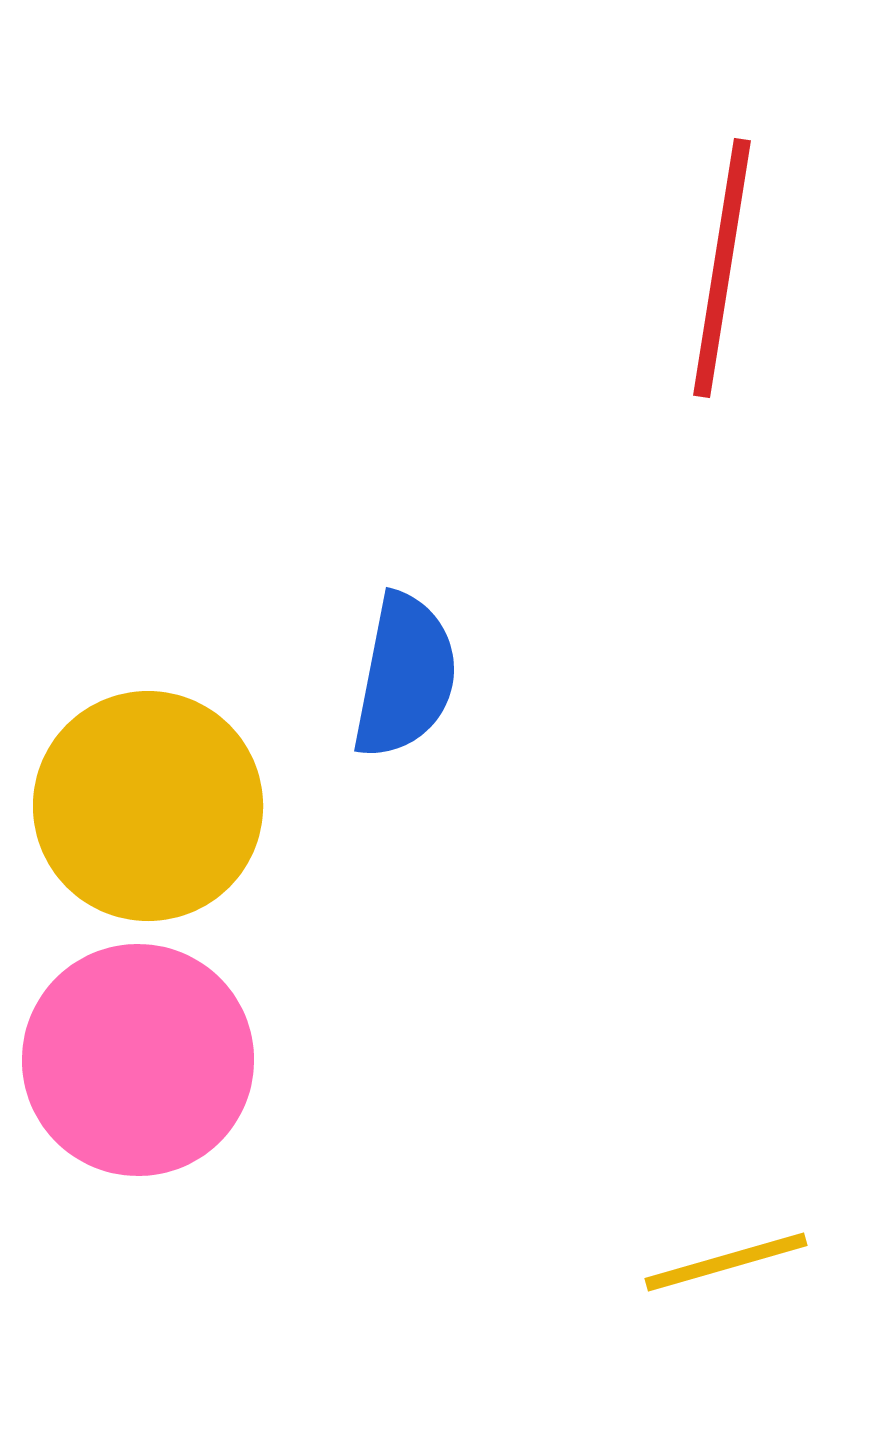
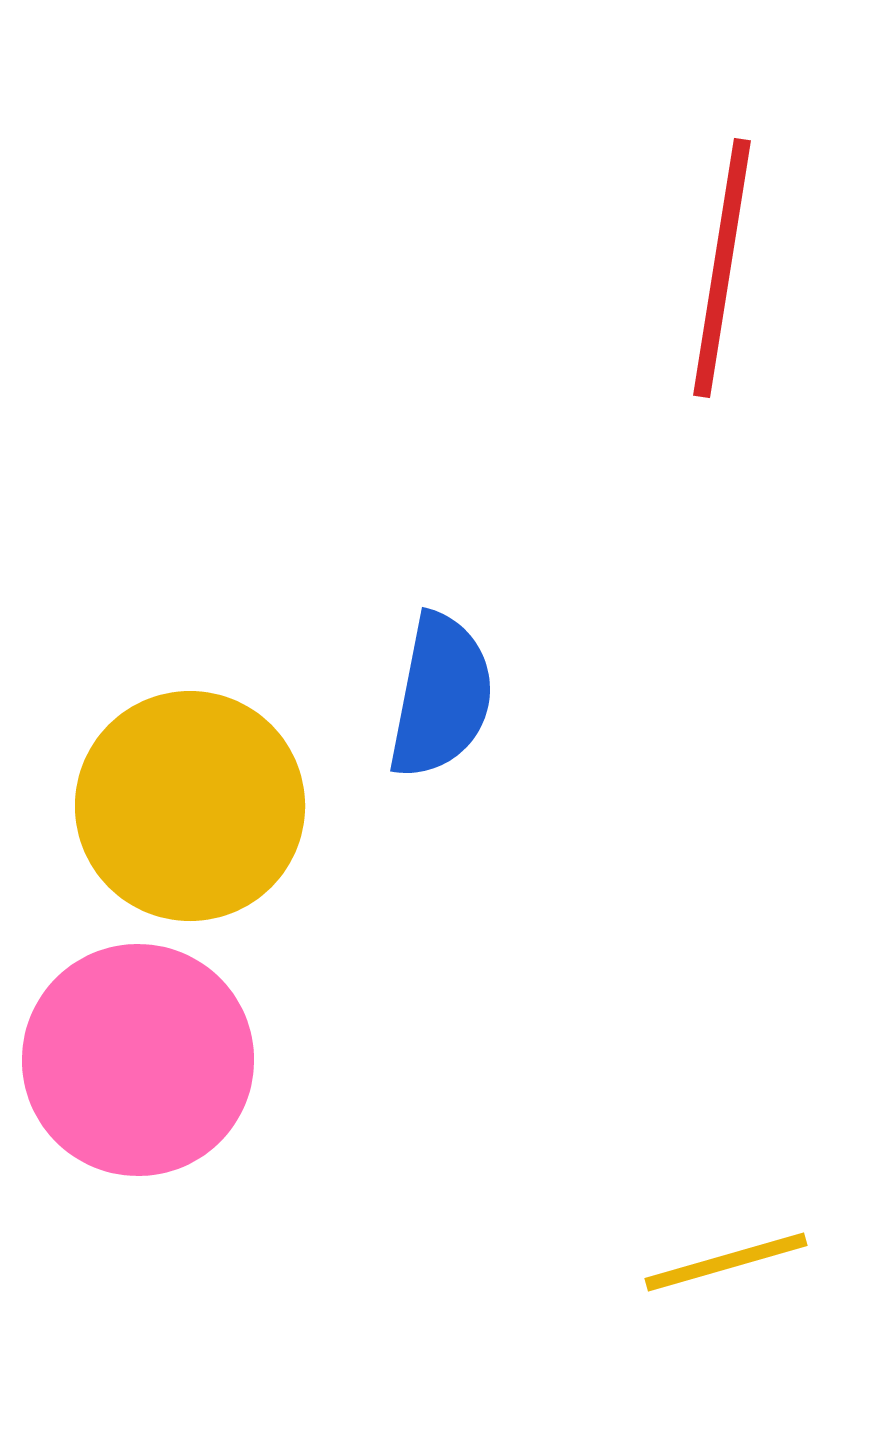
blue semicircle: moved 36 px right, 20 px down
yellow circle: moved 42 px right
